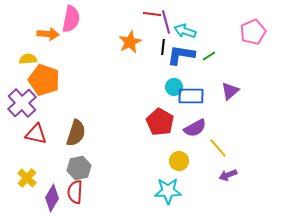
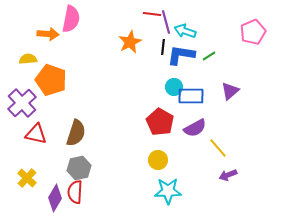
orange pentagon: moved 7 px right
yellow circle: moved 21 px left, 1 px up
purple diamond: moved 3 px right
